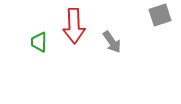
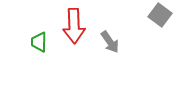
gray square: rotated 35 degrees counterclockwise
gray arrow: moved 2 px left
